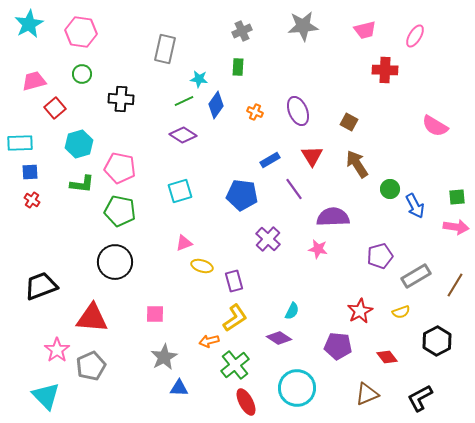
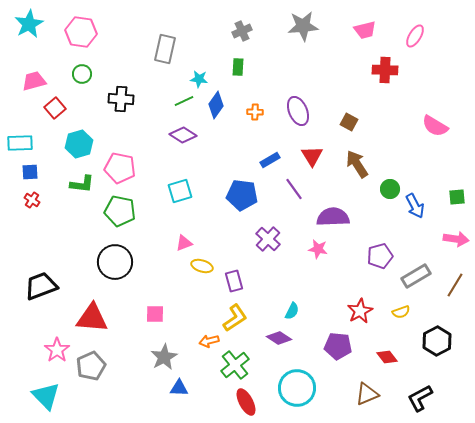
orange cross at (255, 112): rotated 21 degrees counterclockwise
pink arrow at (456, 227): moved 12 px down
